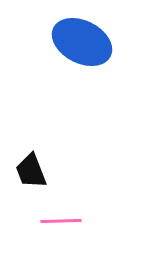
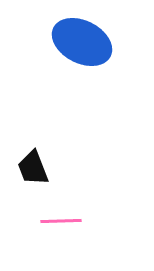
black trapezoid: moved 2 px right, 3 px up
